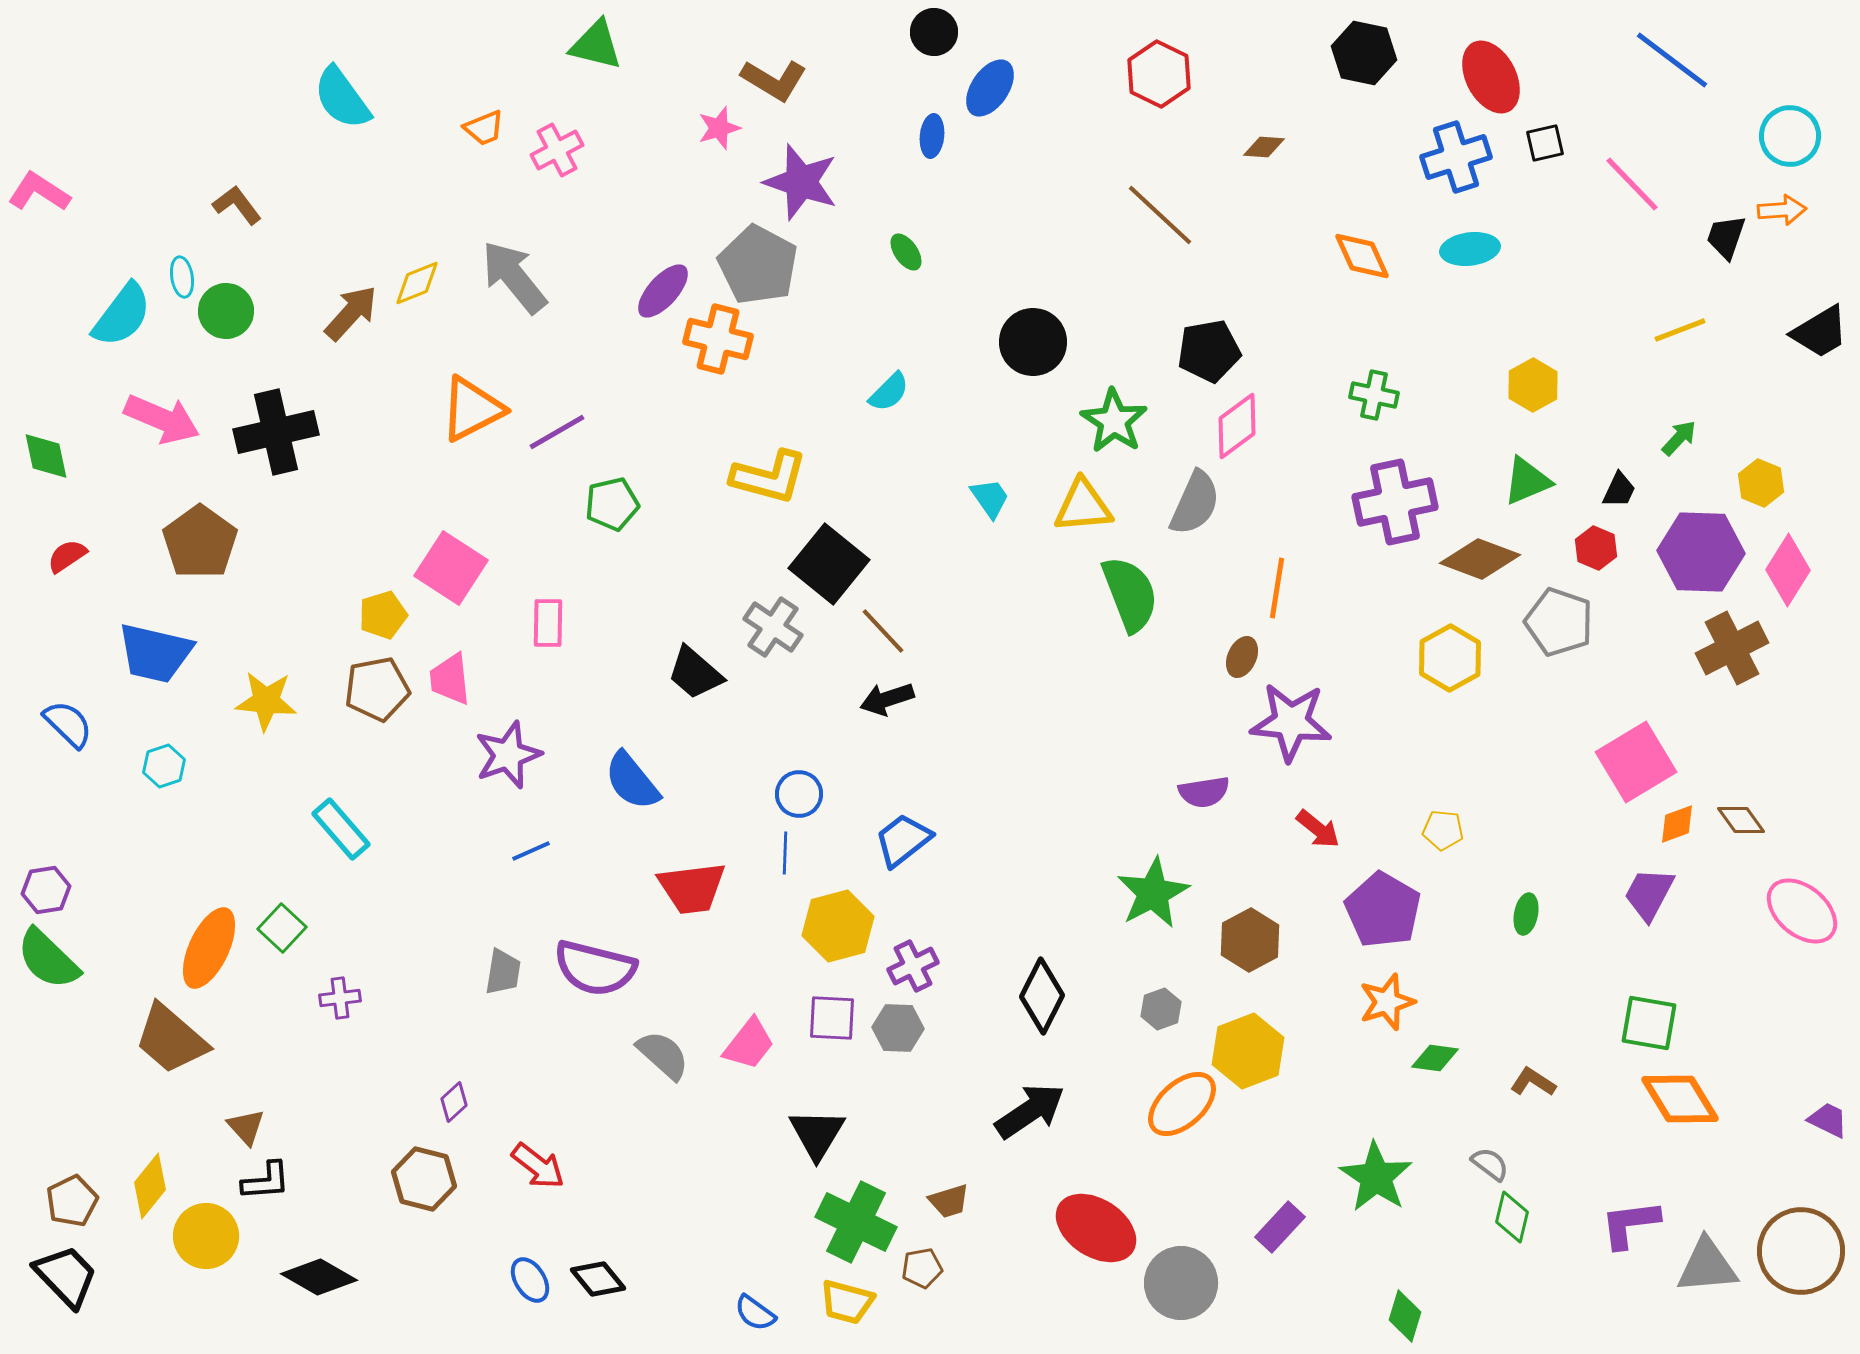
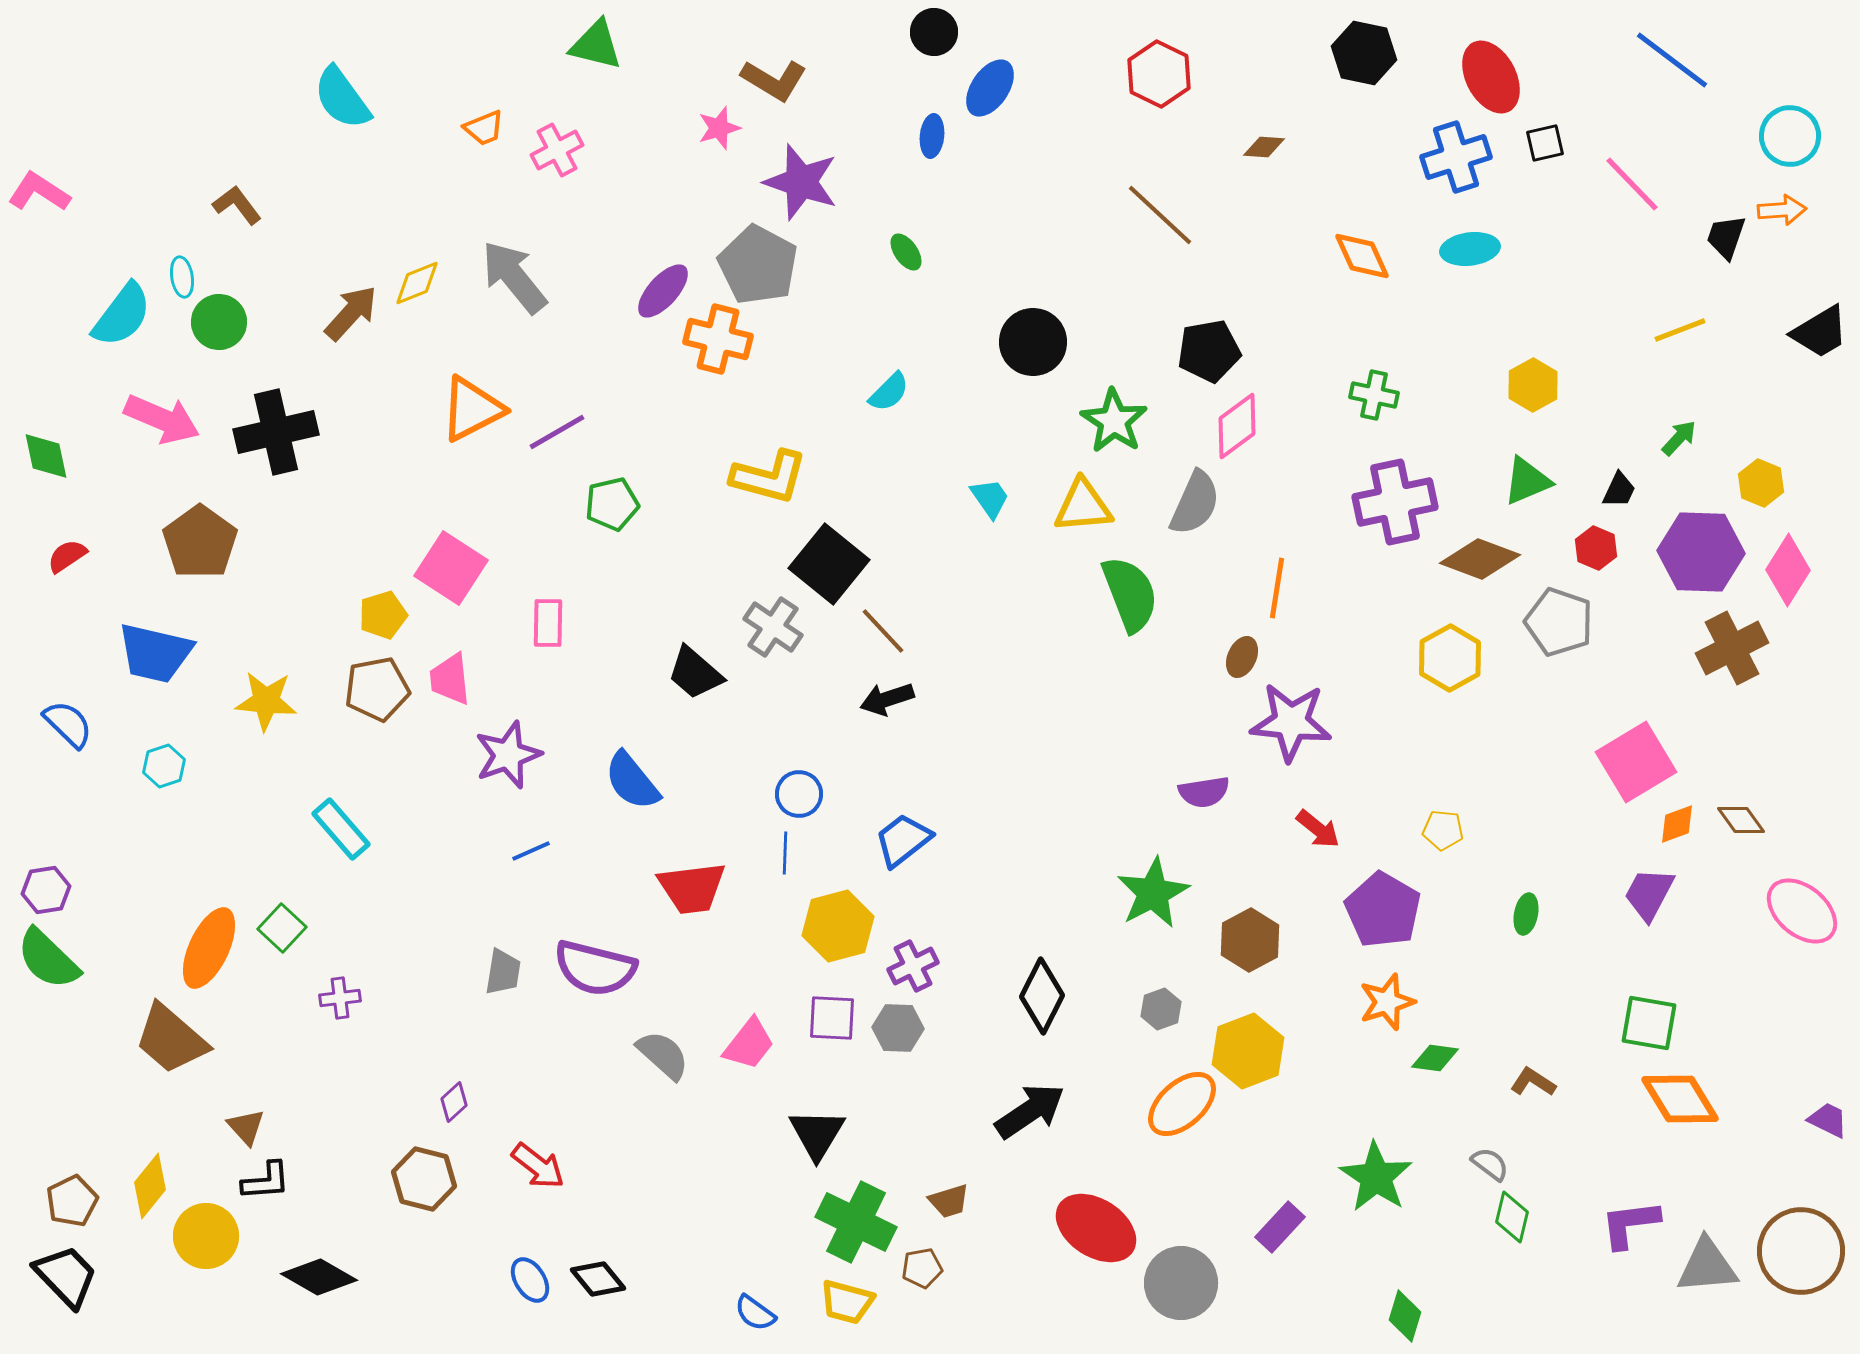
green circle at (226, 311): moved 7 px left, 11 px down
